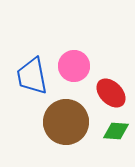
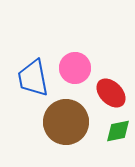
pink circle: moved 1 px right, 2 px down
blue trapezoid: moved 1 px right, 2 px down
green diamond: moved 2 px right; rotated 16 degrees counterclockwise
